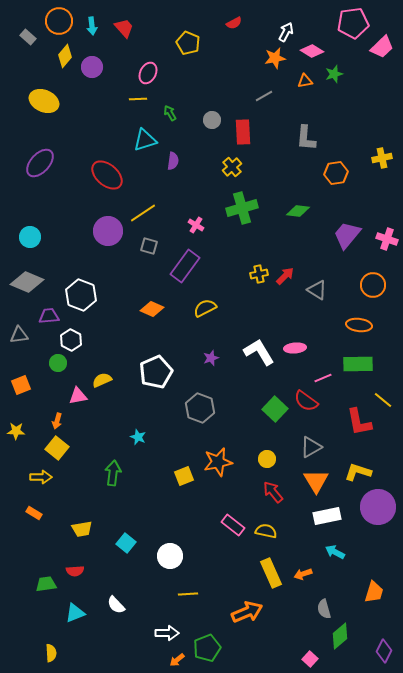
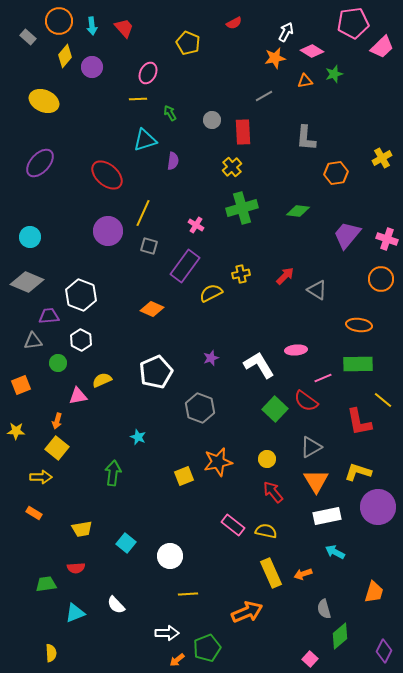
yellow cross at (382, 158): rotated 18 degrees counterclockwise
yellow line at (143, 213): rotated 32 degrees counterclockwise
yellow cross at (259, 274): moved 18 px left
orange circle at (373, 285): moved 8 px right, 6 px up
yellow semicircle at (205, 308): moved 6 px right, 15 px up
gray triangle at (19, 335): moved 14 px right, 6 px down
white hexagon at (71, 340): moved 10 px right
pink ellipse at (295, 348): moved 1 px right, 2 px down
white L-shape at (259, 352): moved 13 px down
red semicircle at (75, 571): moved 1 px right, 3 px up
